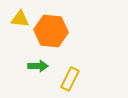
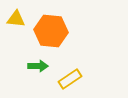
yellow triangle: moved 4 px left
yellow rectangle: rotated 30 degrees clockwise
